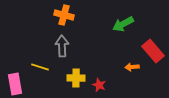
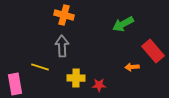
red star: rotated 24 degrees counterclockwise
